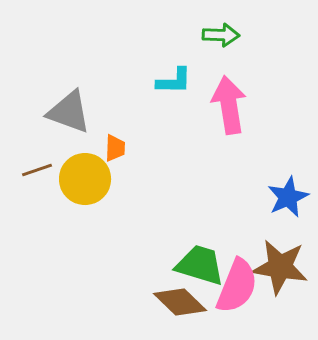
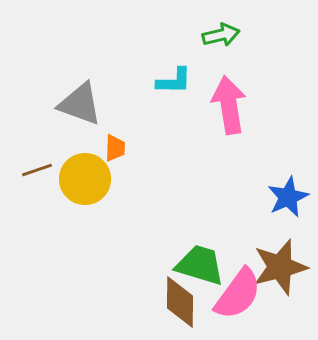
green arrow: rotated 15 degrees counterclockwise
gray triangle: moved 11 px right, 8 px up
brown star: rotated 24 degrees counterclockwise
pink semicircle: moved 1 px right, 8 px down; rotated 14 degrees clockwise
brown diamond: rotated 46 degrees clockwise
